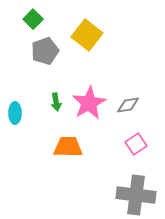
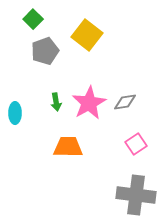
gray diamond: moved 3 px left, 3 px up
